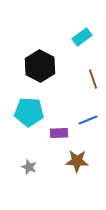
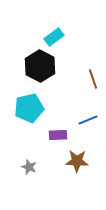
cyan rectangle: moved 28 px left
cyan pentagon: moved 4 px up; rotated 16 degrees counterclockwise
purple rectangle: moved 1 px left, 2 px down
